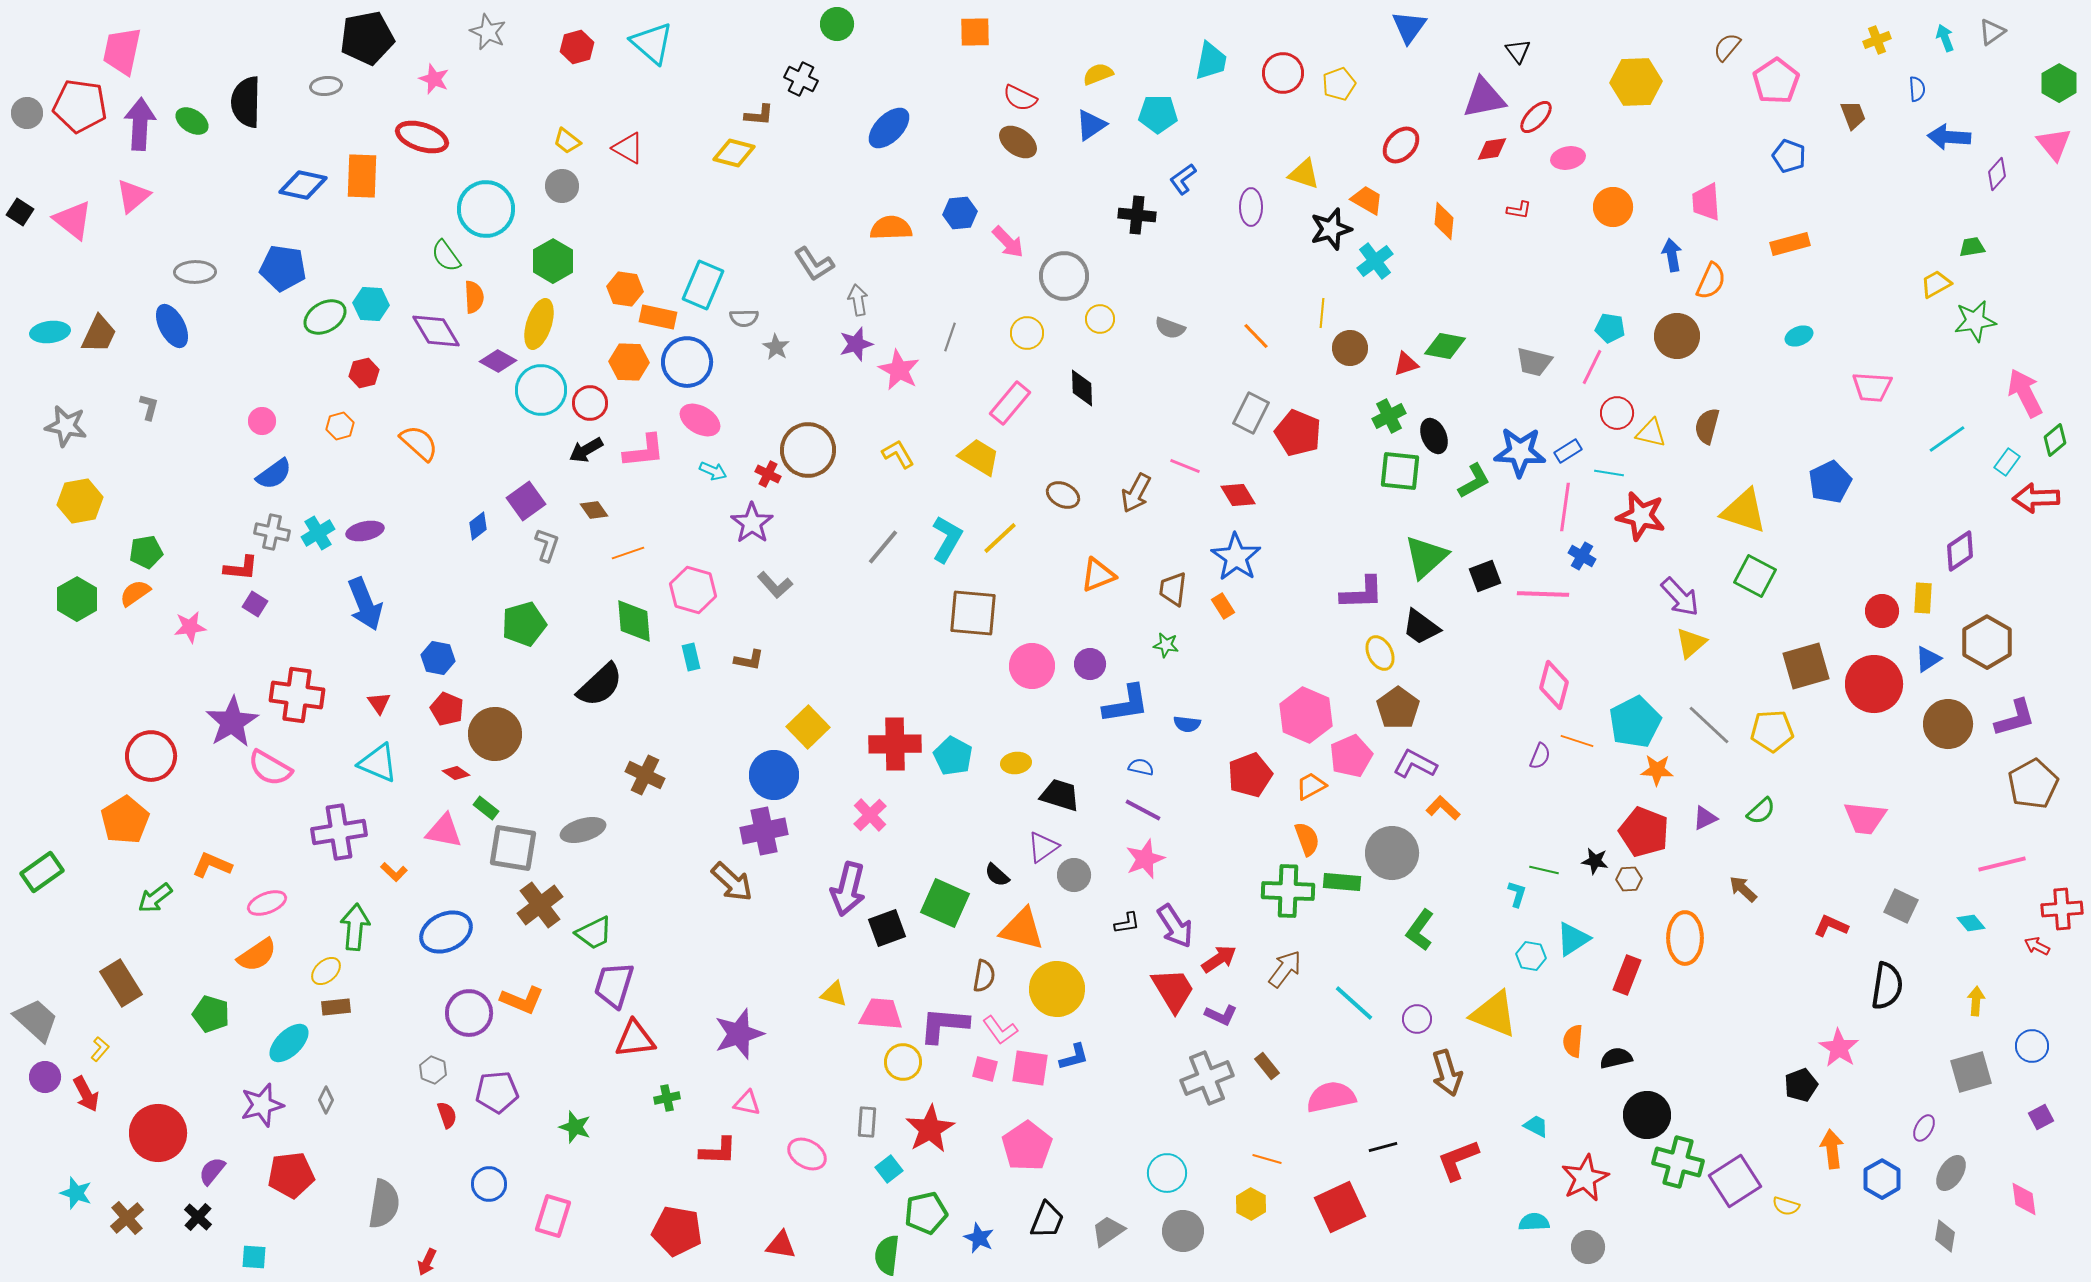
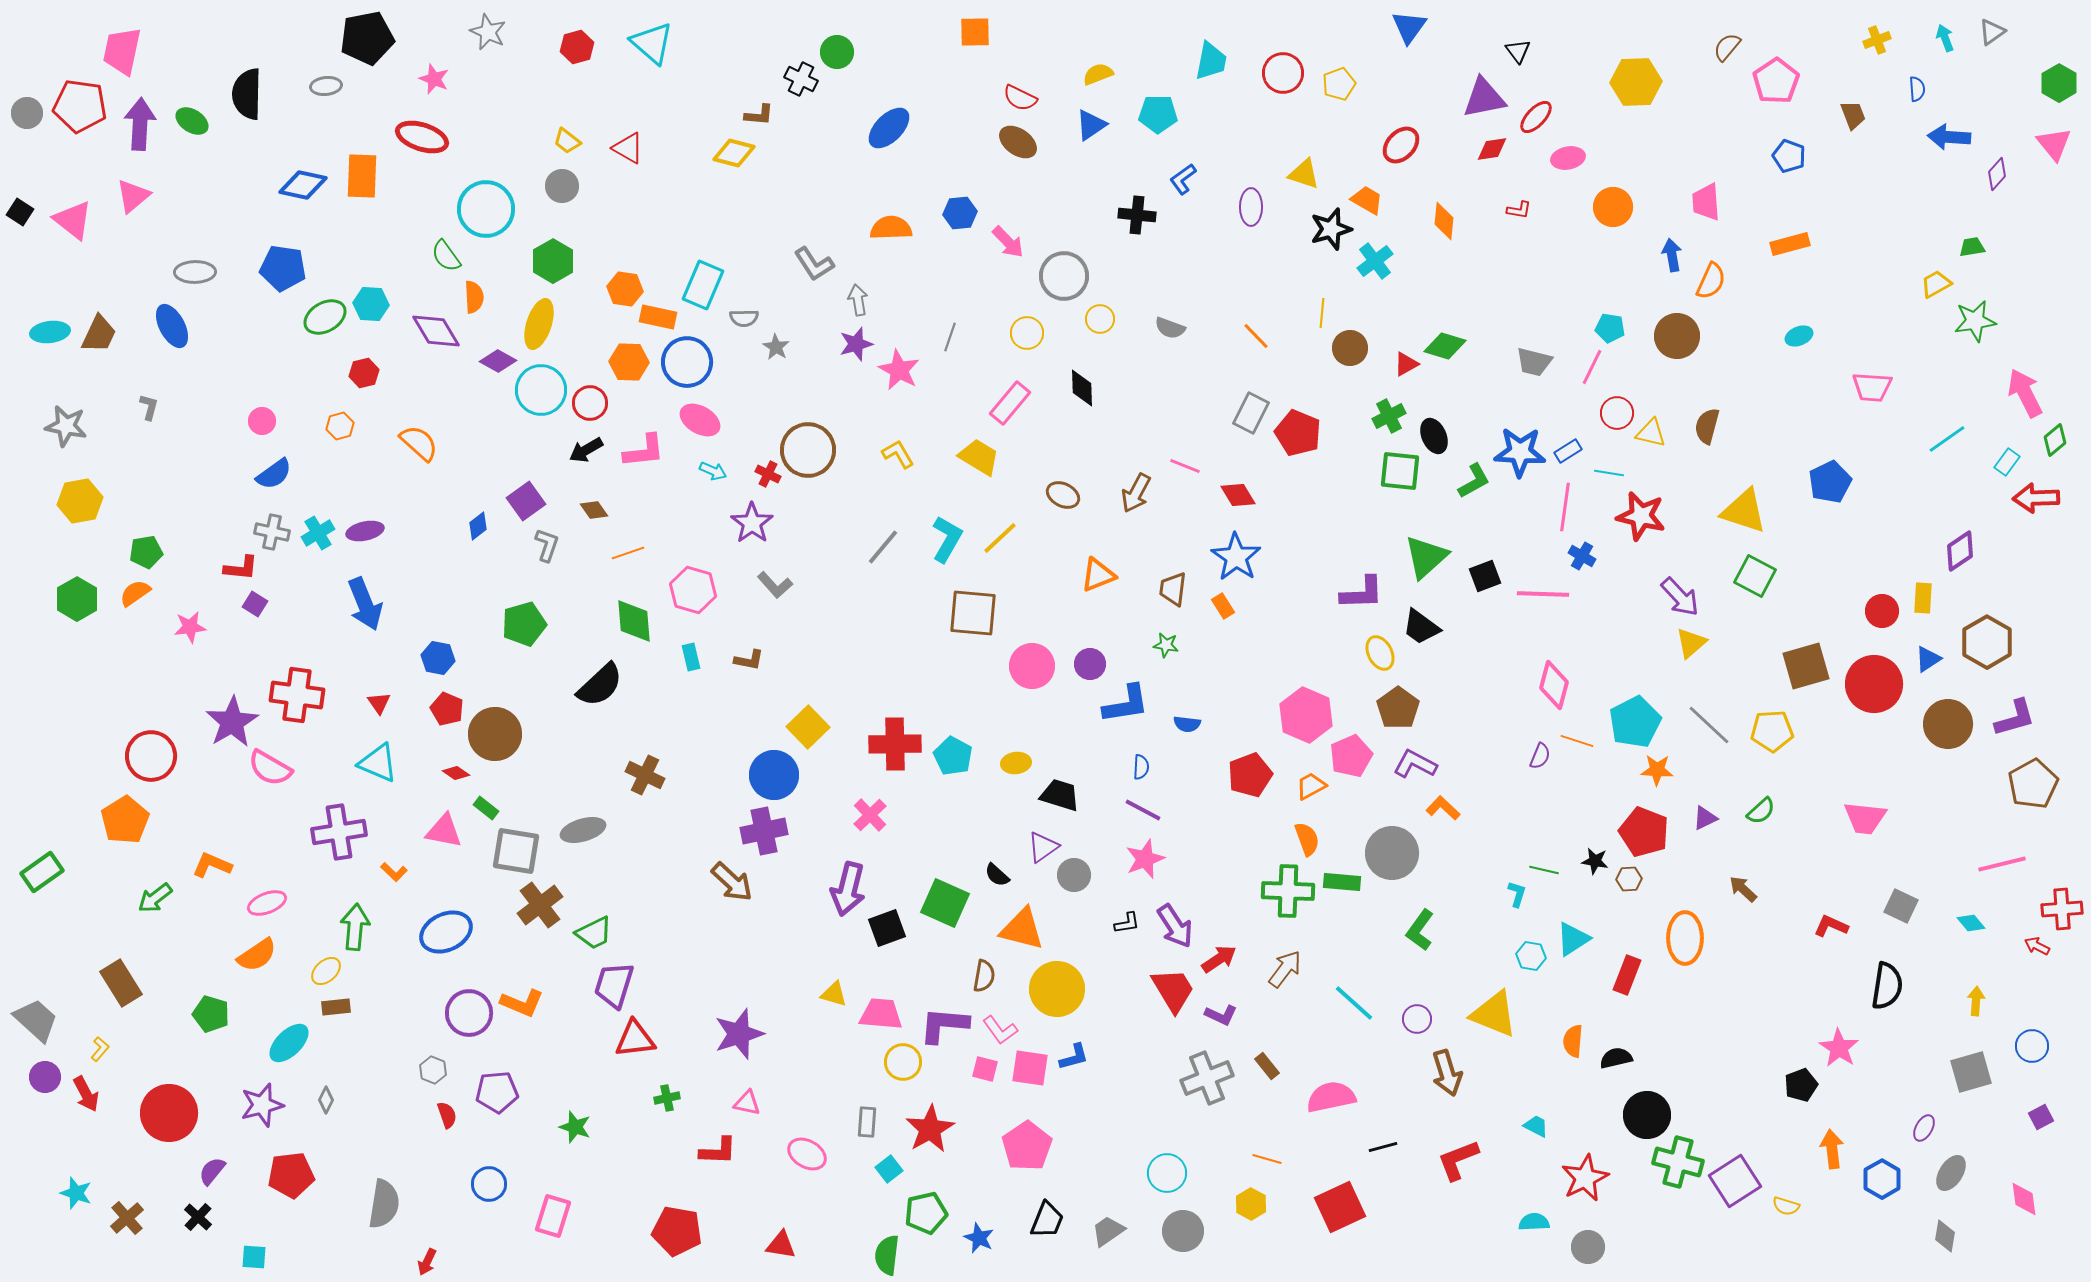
green circle at (837, 24): moved 28 px down
black semicircle at (246, 102): moved 1 px right, 8 px up
green diamond at (1445, 346): rotated 6 degrees clockwise
red triangle at (1406, 364): rotated 12 degrees counterclockwise
blue semicircle at (1141, 767): rotated 80 degrees clockwise
gray square at (513, 848): moved 3 px right, 3 px down
orange L-shape at (522, 1000): moved 3 px down
red circle at (158, 1133): moved 11 px right, 20 px up
